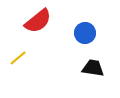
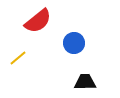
blue circle: moved 11 px left, 10 px down
black trapezoid: moved 8 px left, 14 px down; rotated 10 degrees counterclockwise
